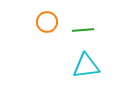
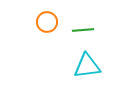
cyan triangle: moved 1 px right
